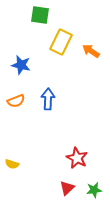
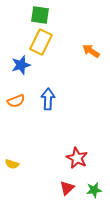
yellow rectangle: moved 20 px left
blue star: rotated 30 degrees counterclockwise
